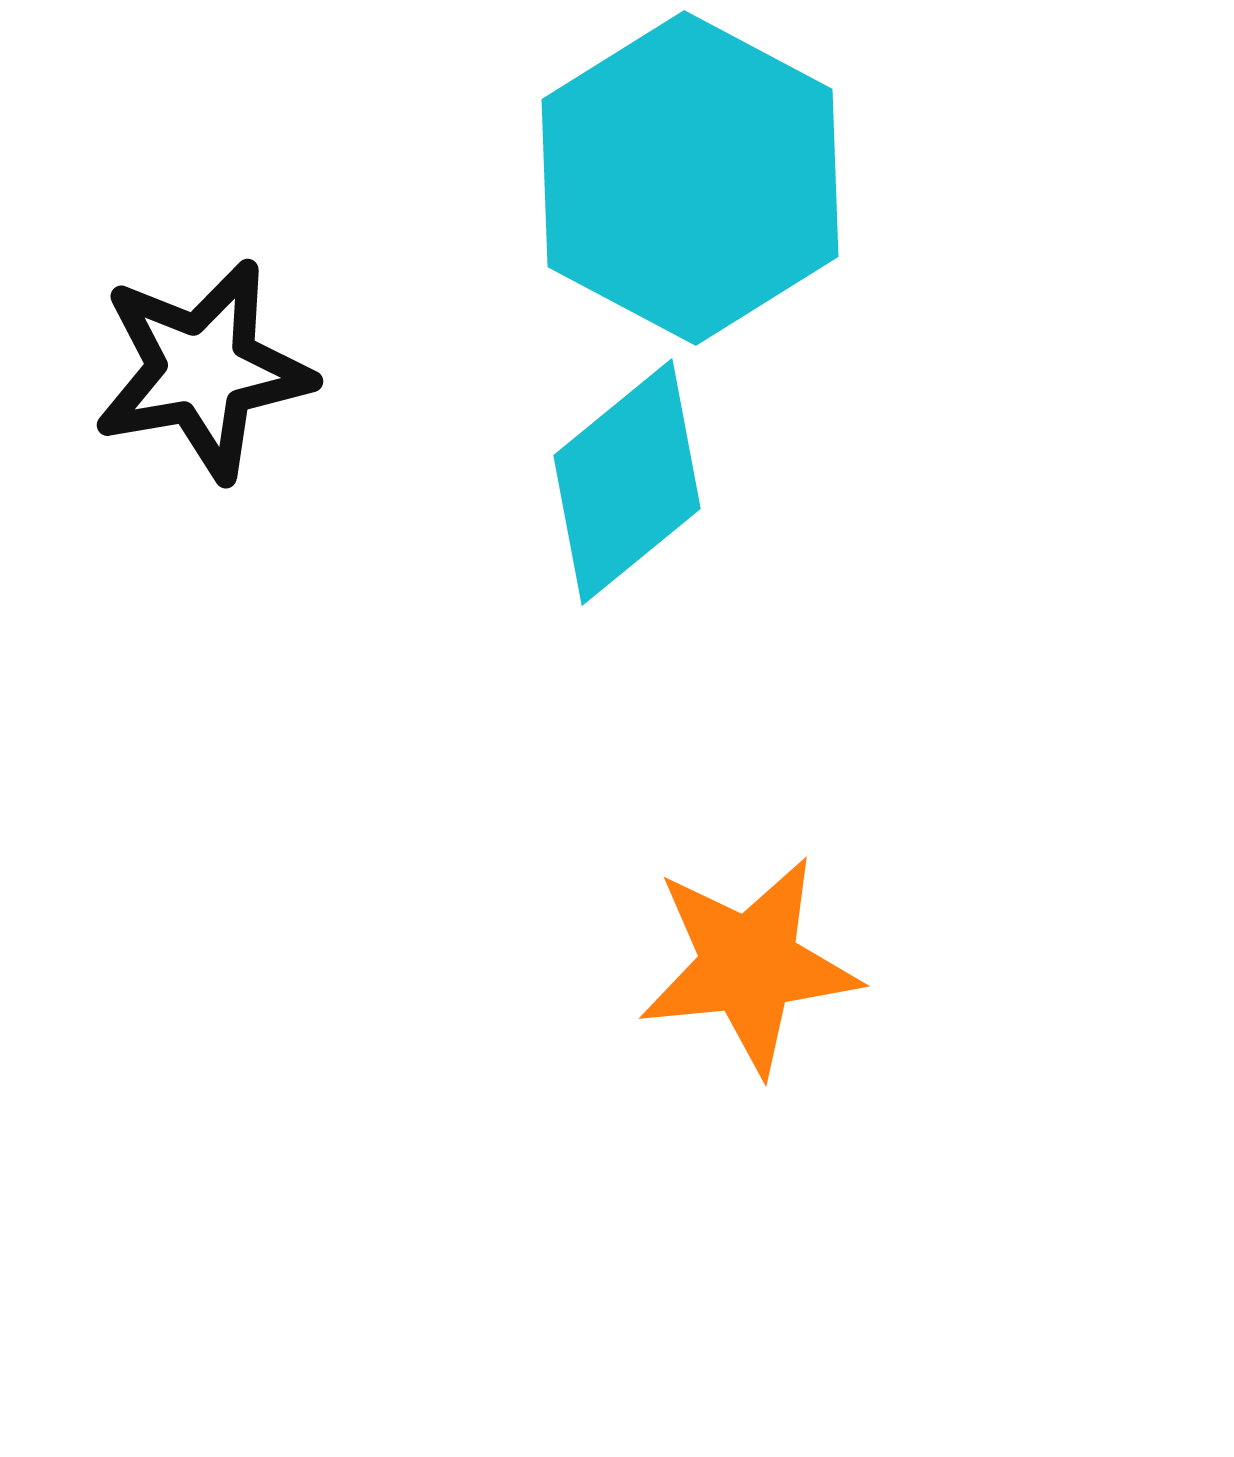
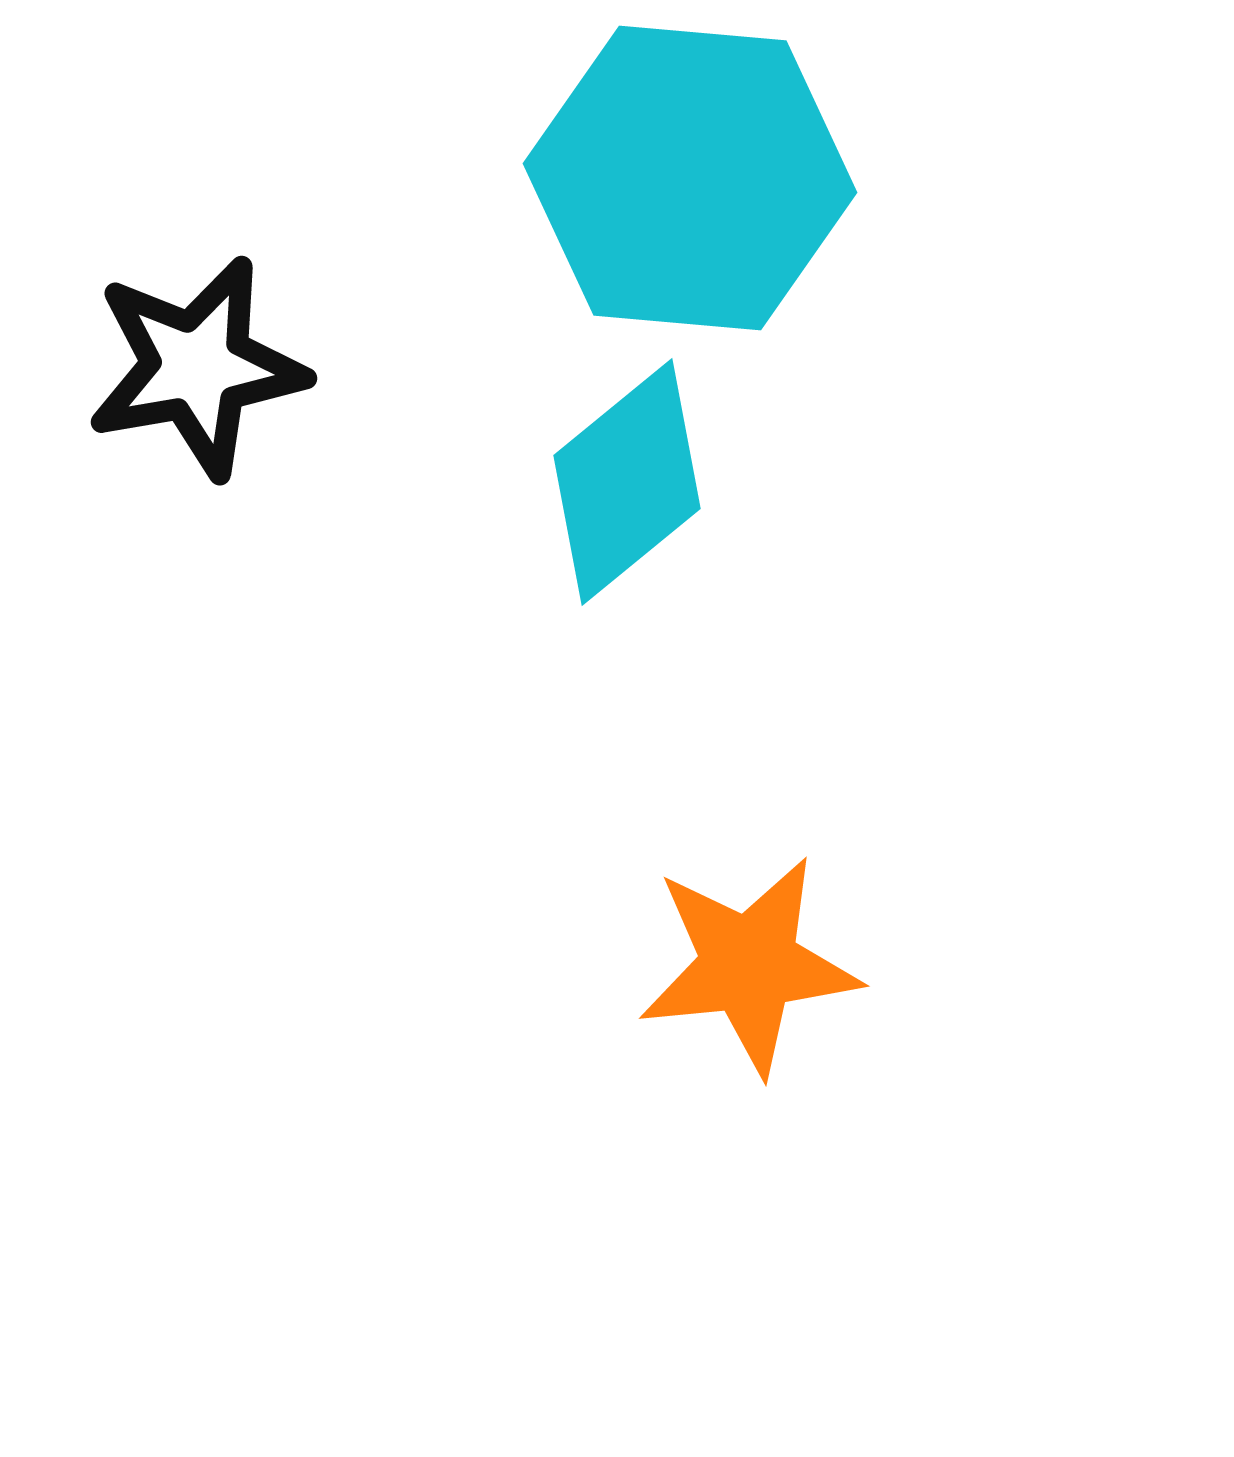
cyan hexagon: rotated 23 degrees counterclockwise
black star: moved 6 px left, 3 px up
